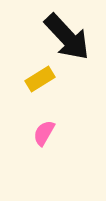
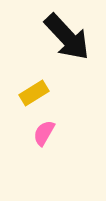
yellow rectangle: moved 6 px left, 14 px down
